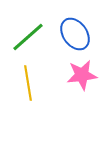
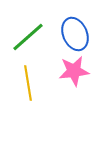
blue ellipse: rotated 12 degrees clockwise
pink star: moved 8 px left, 4 px up
